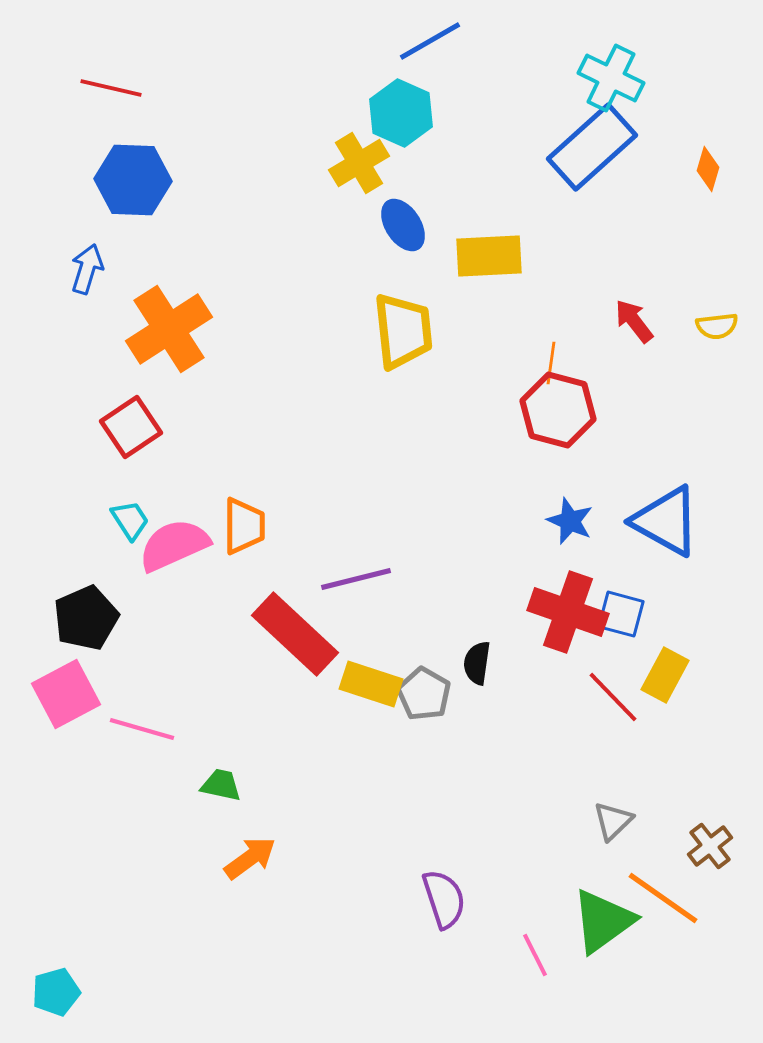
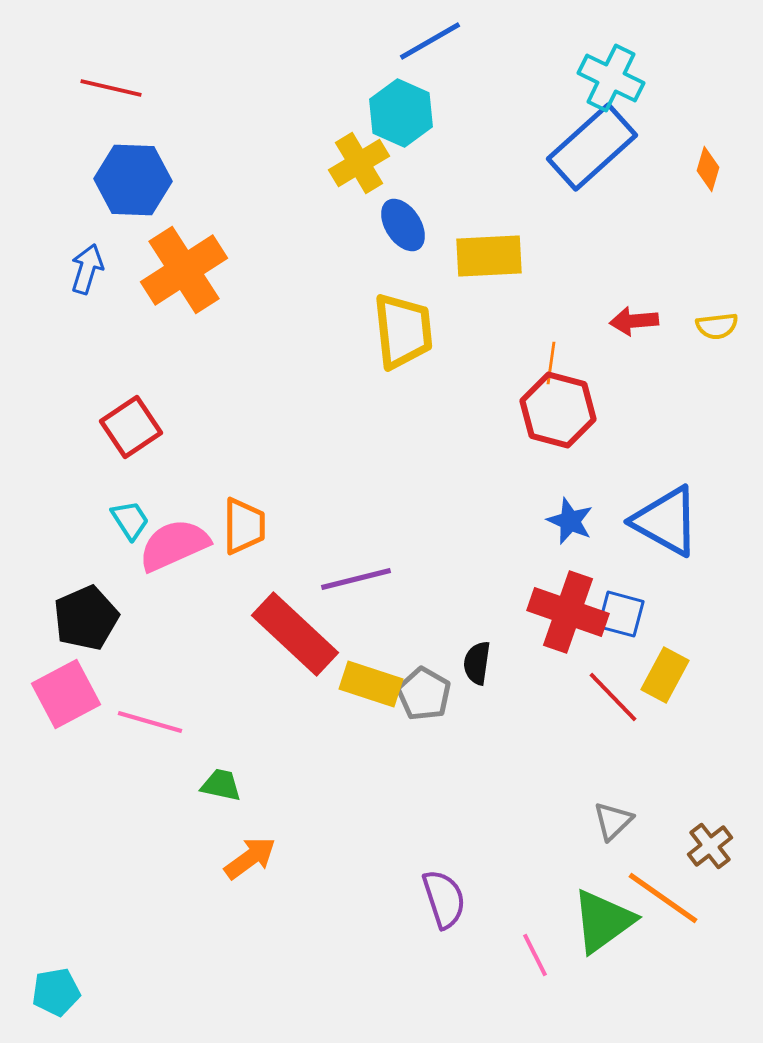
red arrow at (634, 321): rotated 57 degrees counterclockwise
orange cross at (169, 329): moved 15 px right, 59 px up
pink line at (142, 729): moved 8 px right, 7 px up
cyan pentagon at (56, 992): rotated 6 degrees clockwise
